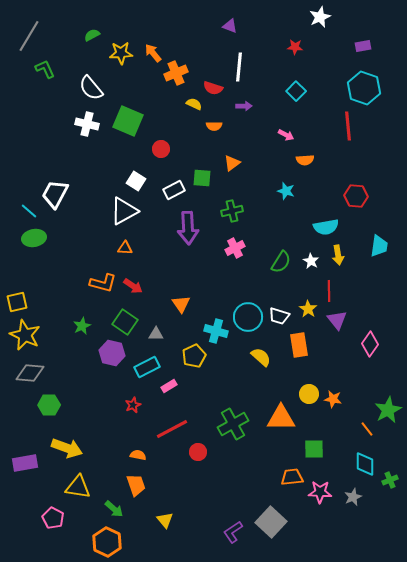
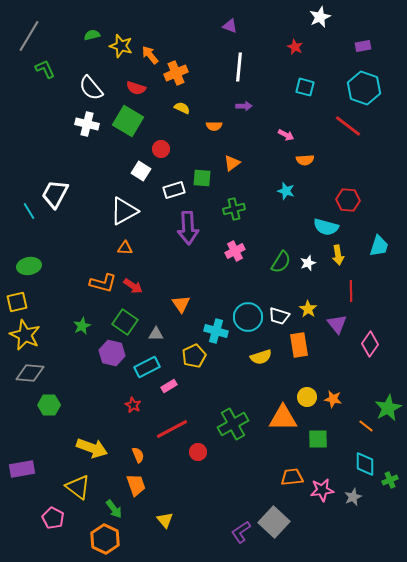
green semicircle at (92, 35): rotated 14 degrees clockwise
red star at (295, 47): rotated 21 degrees clockwise
yellow star at (121, 53): moved 7 px up; rotated 20 degrees clockwise
orange arrow at (153, 53): moved 3 px left, 2 px down
red semicircle at (213, 88): moved 77 px left
cyan square at (296, 91): moved 9 px right, 4 px up; rotated 30 degrees counterclockwise
yellow semicircle at (194, 104): moved 12 px left, 4 px down
green square at (128, 121): rotated 8 degrees clockwise
red line at (348, 126): rotated 48 degrees counterclockwise
white square at (136, 181): moved 5 px right, 10 px up
white rectangle at (174, 190): rotated 10 degrees clockwise
red hexagon at (356, 196): moved 8 px left, 4 px down
cyan line at (29, 211): rotated 18 degrees clockwise
green cross at (232, 211): moved 2 px right, 2 px up
cyan semicircle at (326, 227): rotated 25 degrees clockwise
green ellipse at (34, 238): moved 5 px left, 28 px down
cyan trapezoid at (379, 246): rotated 10 degrees clockwise
pink cross at (235, 248): moved 3 px down
white star at (311, 261): moved 3 px left, 2 px down; rotated 21 degrees clockwise
red line at (329, 291): moved 22 px right
purple triangle at (337, 320): moved 4 px down
yellow semicircle at (261, 357): rotated 120 degrees clockwise
yellow circle at (309, 394): moved 2 px left, 3 px down
red star at (133, 405): rotated 21 degrees counterclockwise
green star at (388, 410): moved 2 px up
orange triangle at (281, 418): moved 2 px right
orange line at (367, 429): moved 1 px left, 3 px up; rotated 14 degrees counterclockwise
yellow arrow at (67, 448): moved 25 px right
green square at (314, 449): moved 4 px right, 10 px up
orange semicircle at (138, 455): rotated 56 degrees clockwise
purple rectangle at (25, 463): moved 3 px left, 6 px down
yellow triangle at (78, 487): rotated 28 degrees clockwise
pink star at (320, 492): moved 2 px right, 2 px up; rotated 10 degrees counterclockwise
green arrow at (114, 509): rotated 12 degrees clockwise
gray square at (271, 522): moved 3 px right
purple L-shape at (233, 532): moved 8 px right
orange hexagon at (107, 542): moved 2 px left, 3 px up
